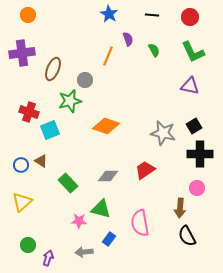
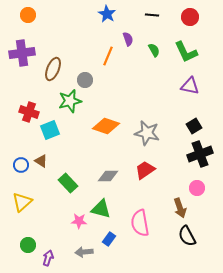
blue star: moved 2 px left
green L-shape: moved 7 px left
gray star: moved 16 px left
black cross: rotated 20 degrees counterclockwise
brown arrow: rotated 24 degrees counterclockwise
